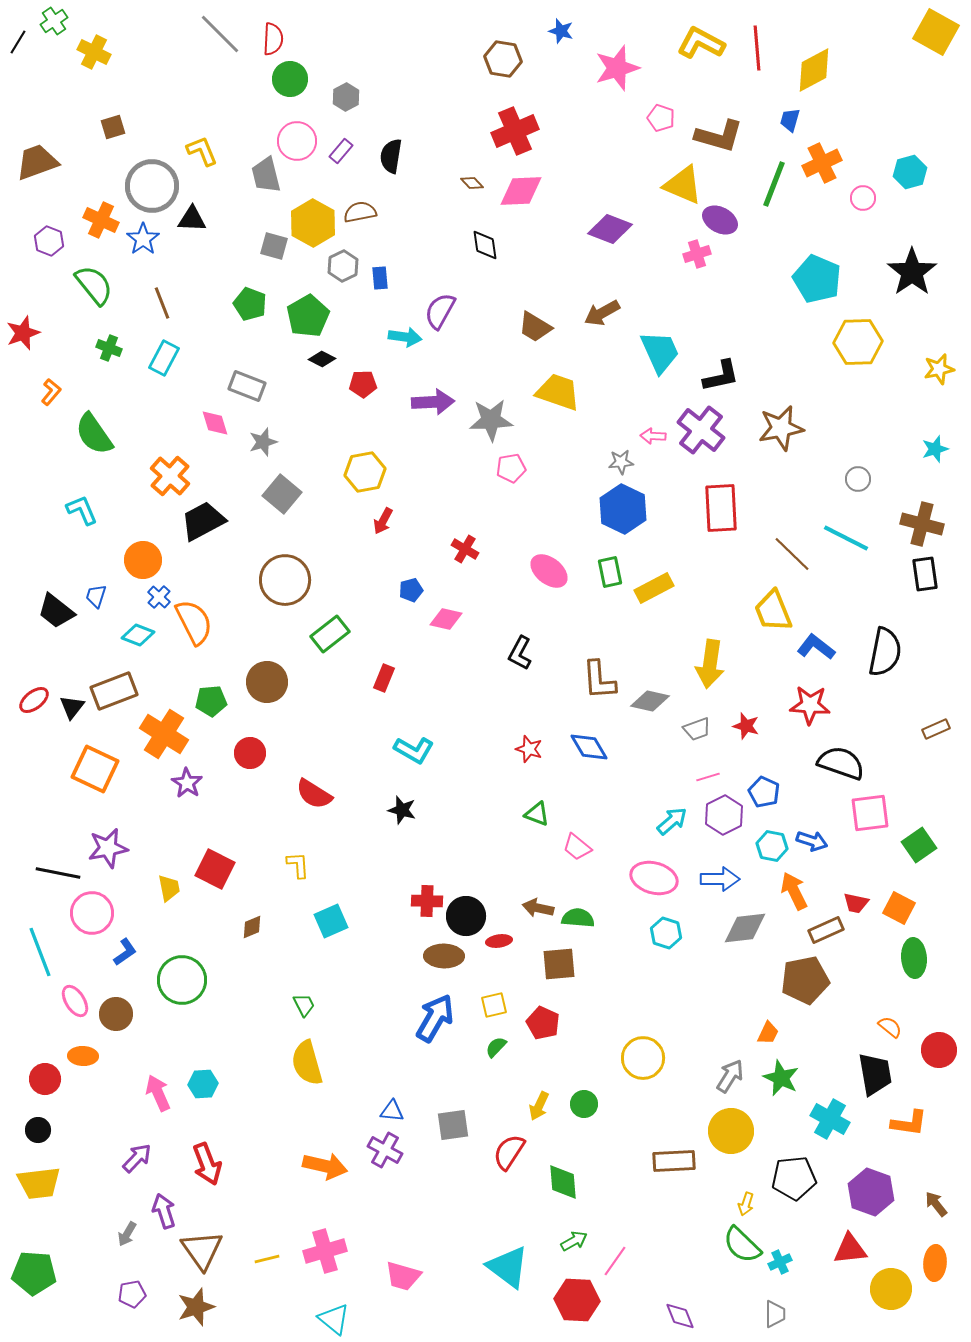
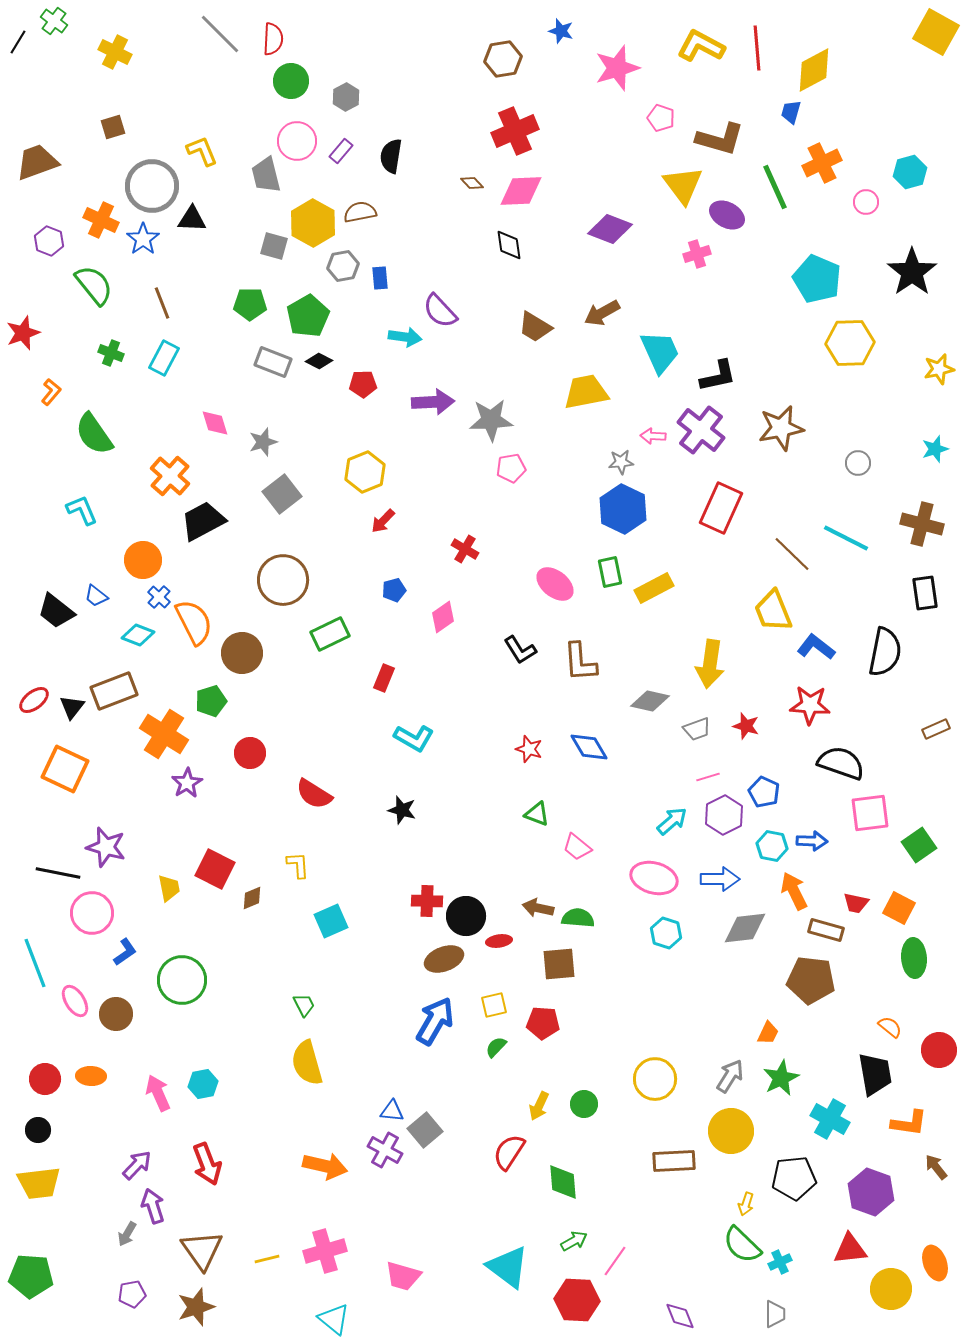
green cross at (54, 21): rotated 20 degrees counterclockwise
yellow L-shape at (701, 43): moved 3 px down
yellow cross at (94, 52): moved 21 px right
brown hexagon at (503, 59): rotated 18 degrees counterclockwise
green circle at (290, 79): moved 1 px right, 2 px down
blue trapezoid at (790, 120): moved 1 px right, 8 px up
brown L-shape at (719, 136): moved 1 px right, 3 px down
green line at (774, 184): moved 1 px right, 3 px down; rotated 45 degrees counterclockwise
yellow triangle at (683, 185): rotated 30 degrees clockwise
pink circle at (863, 198): moved 3 px right, 4 px down
purple ellipse at (720, 220): moved 7 px right, 5 px up
black diamond at (485, 245): moved 24 px right
gray hexagon at (343, 266): rotated 16 degrees clockwise
green pentagon at (250, 304): rotated 20 degrees counterclockwise
purple semicircle at (440, 311): rotated 72 degrees counterclockwise
yellow hexagon at (858, 342): moved 8 px left, 1 px down
green cross at (109, 348): moved 2 px right, 5 px down
black diamond at (322, 359): moved 3 px left, 2 px down
black L-shape at (721, 376): moved 3 px left
gray rectangle at (247, 386): moved 26 px right, 24 px up
yellow trapezoid at (558, 392): moved 28 px right; rotated 30 degrees counterclockwise
yellow hexagon at (365, 472): rotated 12 degrees counterclockwise
gray circle at (858, 479): moved 16 px up
gray square at (282, 494): rotated 12 degrees clockwise
red rectangle at (721, 508): rotated 27 degrees clockwise
red arrow at (383, 521): rotated 16 degrees clockwise
pink ellipse at (549, 571): moved 6 px right, 13 px down
black rectangle at (925, 574): moved 19 px down
brown circle at (285, 580): moved 2 px left
blue pentagon at (411, 590): moved 17 px left
blue trapezoid at (96, 596): rotated 70 degrees counterclockwise
pink diamond at (446, 619): moved 3 px left, 2 px up; rotated 48 degrees counterclockwise
green rectangle at (330, 634): rotated 12 degrees clockwise
black L-shape at (520, 653): moved 3 px up; rotated 60 degrees counterclockwise
brown L-shape at (599, 680): moved 19 px left, 18 px up
brown circle at (267, 682): moved 25 px left, 29 px up
green pentagon at (211, 701): rotated 12 degrees counterclockwise
cyan L-shape at (414, 750): moved 12 px up
orange square at (95, 769): moved 30 px left
purple star at (187, 783): rotated 8 degrees clockwise
blue arrow at (812, 841): rotated 16 degrees counterclockwise
purple star at (108, 848): moved 2 px left, 1 px up; rotated 27 degrees clockwise
brown diamond at (252, 927): moved 29 px up
brown rectangle at (826, 930): rotated 40 degrees clockwise
cyan line at (40, 952): moved 5 px left, 11 px down
brown ellipse at (444, 956): moved 3 px down; rotated 21 degrees counterclockwise
brown pentagon at (805, 980): moved 6 px right; rotated 18 degrees clockwise
blue arrow at (435, 1018): moved 3 px down
red pentagon at (543, 1023): rotated 20 degrees counterclockwise
orange ellipse at (83, 1056): moved 8 px right, 20 px down
yellow circle at (643, 1058): moved 12 px right, 21 px down
green star at (781, 1078): rotated 21 degrees clockwise
cyan hexagon at (203, 1084): rotated 8 degrees counterclockwise
gray square at (453, 1125): moved 28 px left, 5 px down; rotated 32 degrees counterclockwise
purple arrow at (137, 1158): moved 7 px down
brown arrow at (936, 1204): moved 37 px up
purple arrow at (164, 1211): moved 11 px left, 5 px up
orange ellipse at (935, 1263): rotated 24 degrees counterclockwise
green pentagon at (34, 1273): moved 3 px left, 3 px down
